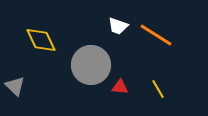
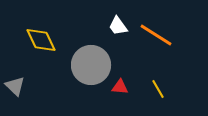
white trapezoid: rotated 35 degrees clockwise
